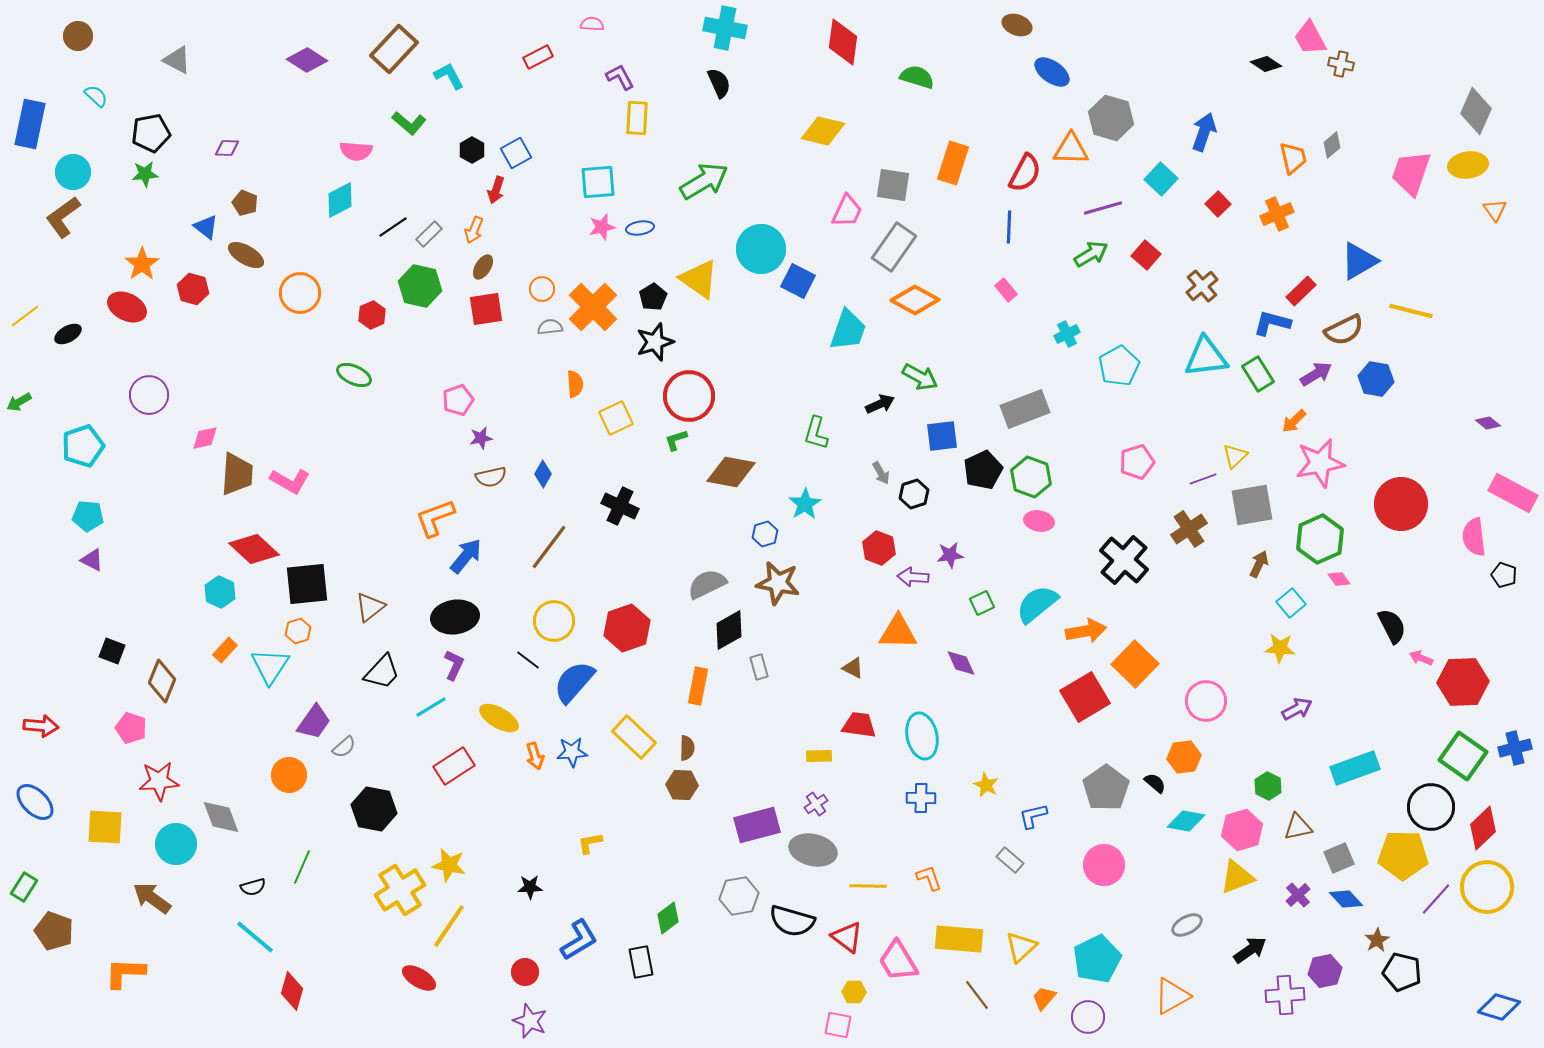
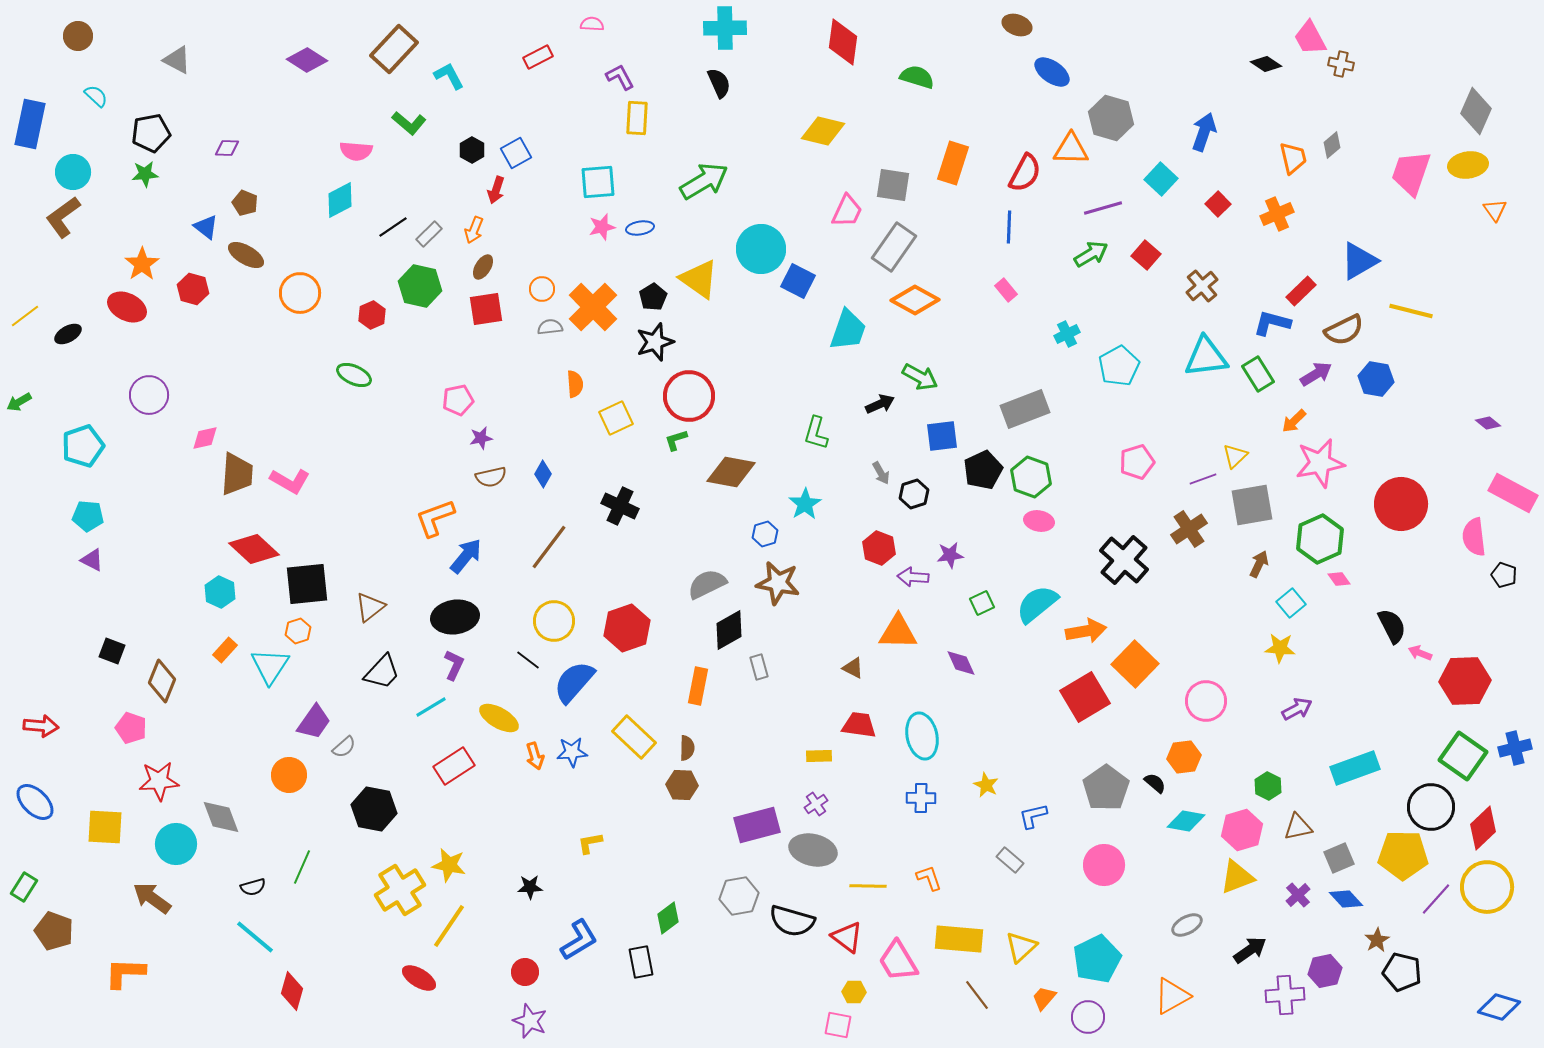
cyan cross at (725, 28): rotated 12 degrees counterclockwise
pink pentagon at (458, 400): rotated 8 degrees clockwise
pink arrow at (1421, 658): moved 1 px left, 5 px up
red hexagon at (1463, 682): moved 2 px right, 1 px up
